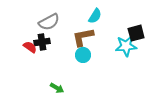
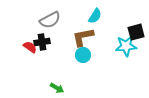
gray semicircle: moved 1 px right, 2 px up
black square: moved 1 px up
